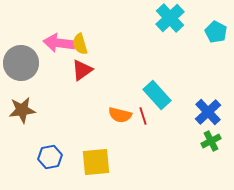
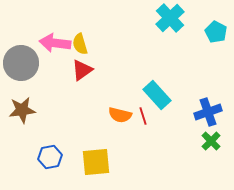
pink arrow: moved 4 px left
blue cross: rotated 24 degrees clockwise
green cross: rotated 18 degrees counterclockwise
